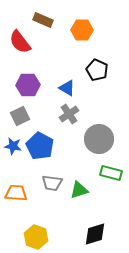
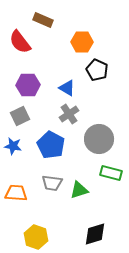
orange hexagon: moved 12 px down
blue pentagon: moved 11 px right, 1 px up
